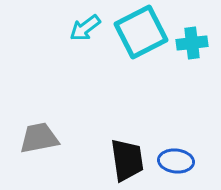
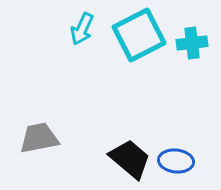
cyan arrow: moved 3 px left, 1 px down; rotated 28 degrees counterclockwise
cyan square: moved 2 px left, 3 px down
black trapezoid: moved 3 px right, 1 px up; rotated 42 degrees counterclockwise
